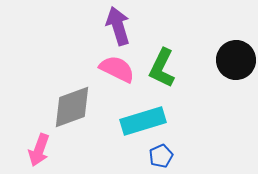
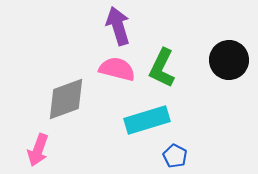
black circle: moved 7 px left
pink semicircle: rotated 12 degrees counterclockwise
gray diamond: moved 6 px left, 8 px up
cyan rectangle: moved 4 px right, 1 px up
pink arrow: moved 1 px left
blue pentagon: moved 14 px right; rotated 20 degrees counterclockwise
